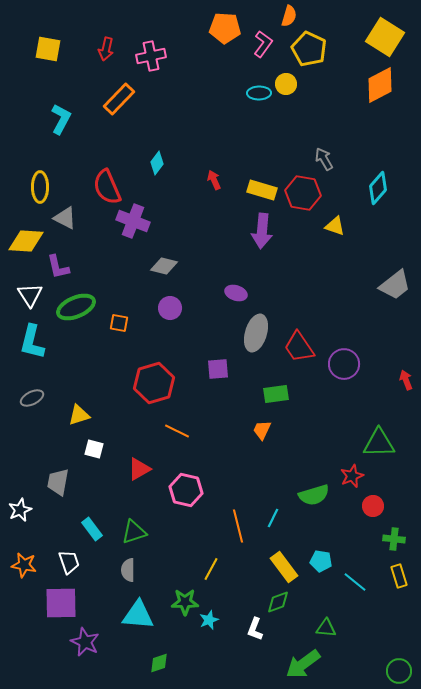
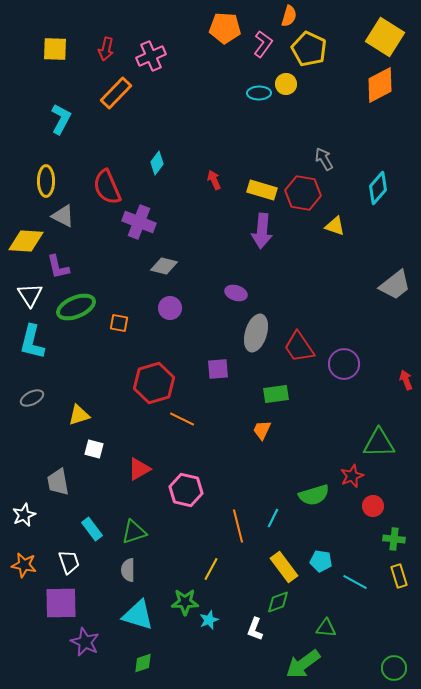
yellow square at (48, 49): moved 7 px right; rotated 8 degrees counterclockwise
pink cross at (151, 56): rotated 12 degrees counterclockwise
orange rectangle at (119, 99): moved 3 px left, 6 px up
yellow ellipse at (40, 187): moved 6 px right, 6 px up
gray triangle at (65, 218): moved 2 px left, 2 px up
purple cross at (133, 221): moved 6 px right, 1 px down
orange line at (177, 431): moved 5 px right, 12 px up
gray trapezoid at (58, 482): rotated 20 degrees counterclockwise
white star at (20, 510): moved 4 px right, 5 px down
cyan line at (355, 582): rotated 10 degrees counterclockwise
cyan triangle at (138, 615): rotated 12 degrees clockwise
green diamond at (159, 663): moved 16 px left
green circle at (399, 671): moved 5 px left, 3 px up
